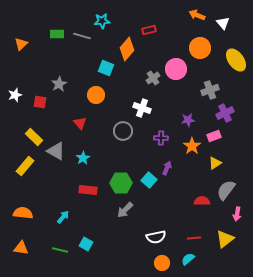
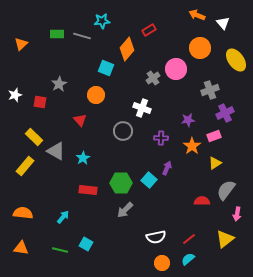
red rectangle at (149, 30): rotated 16 degrees counterclockwise
red triangle at (80, 123): moved 3 px up
red line at (194, 238): moved 5 px left, 1 px down; rotated 32 degrees counterclockwise
